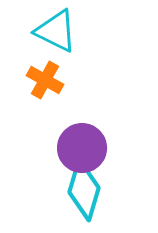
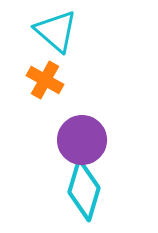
cyan triangle: rotated 15 degrees clockwise
purple circle: moved 8 px up
